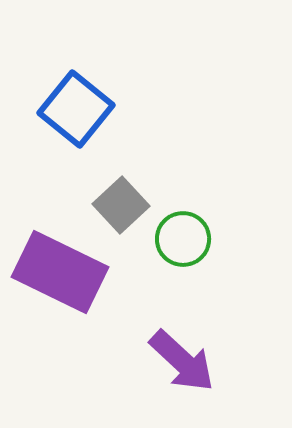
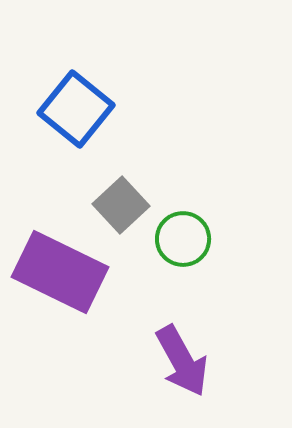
purple arrow: rotated 18 degrees clockwise
